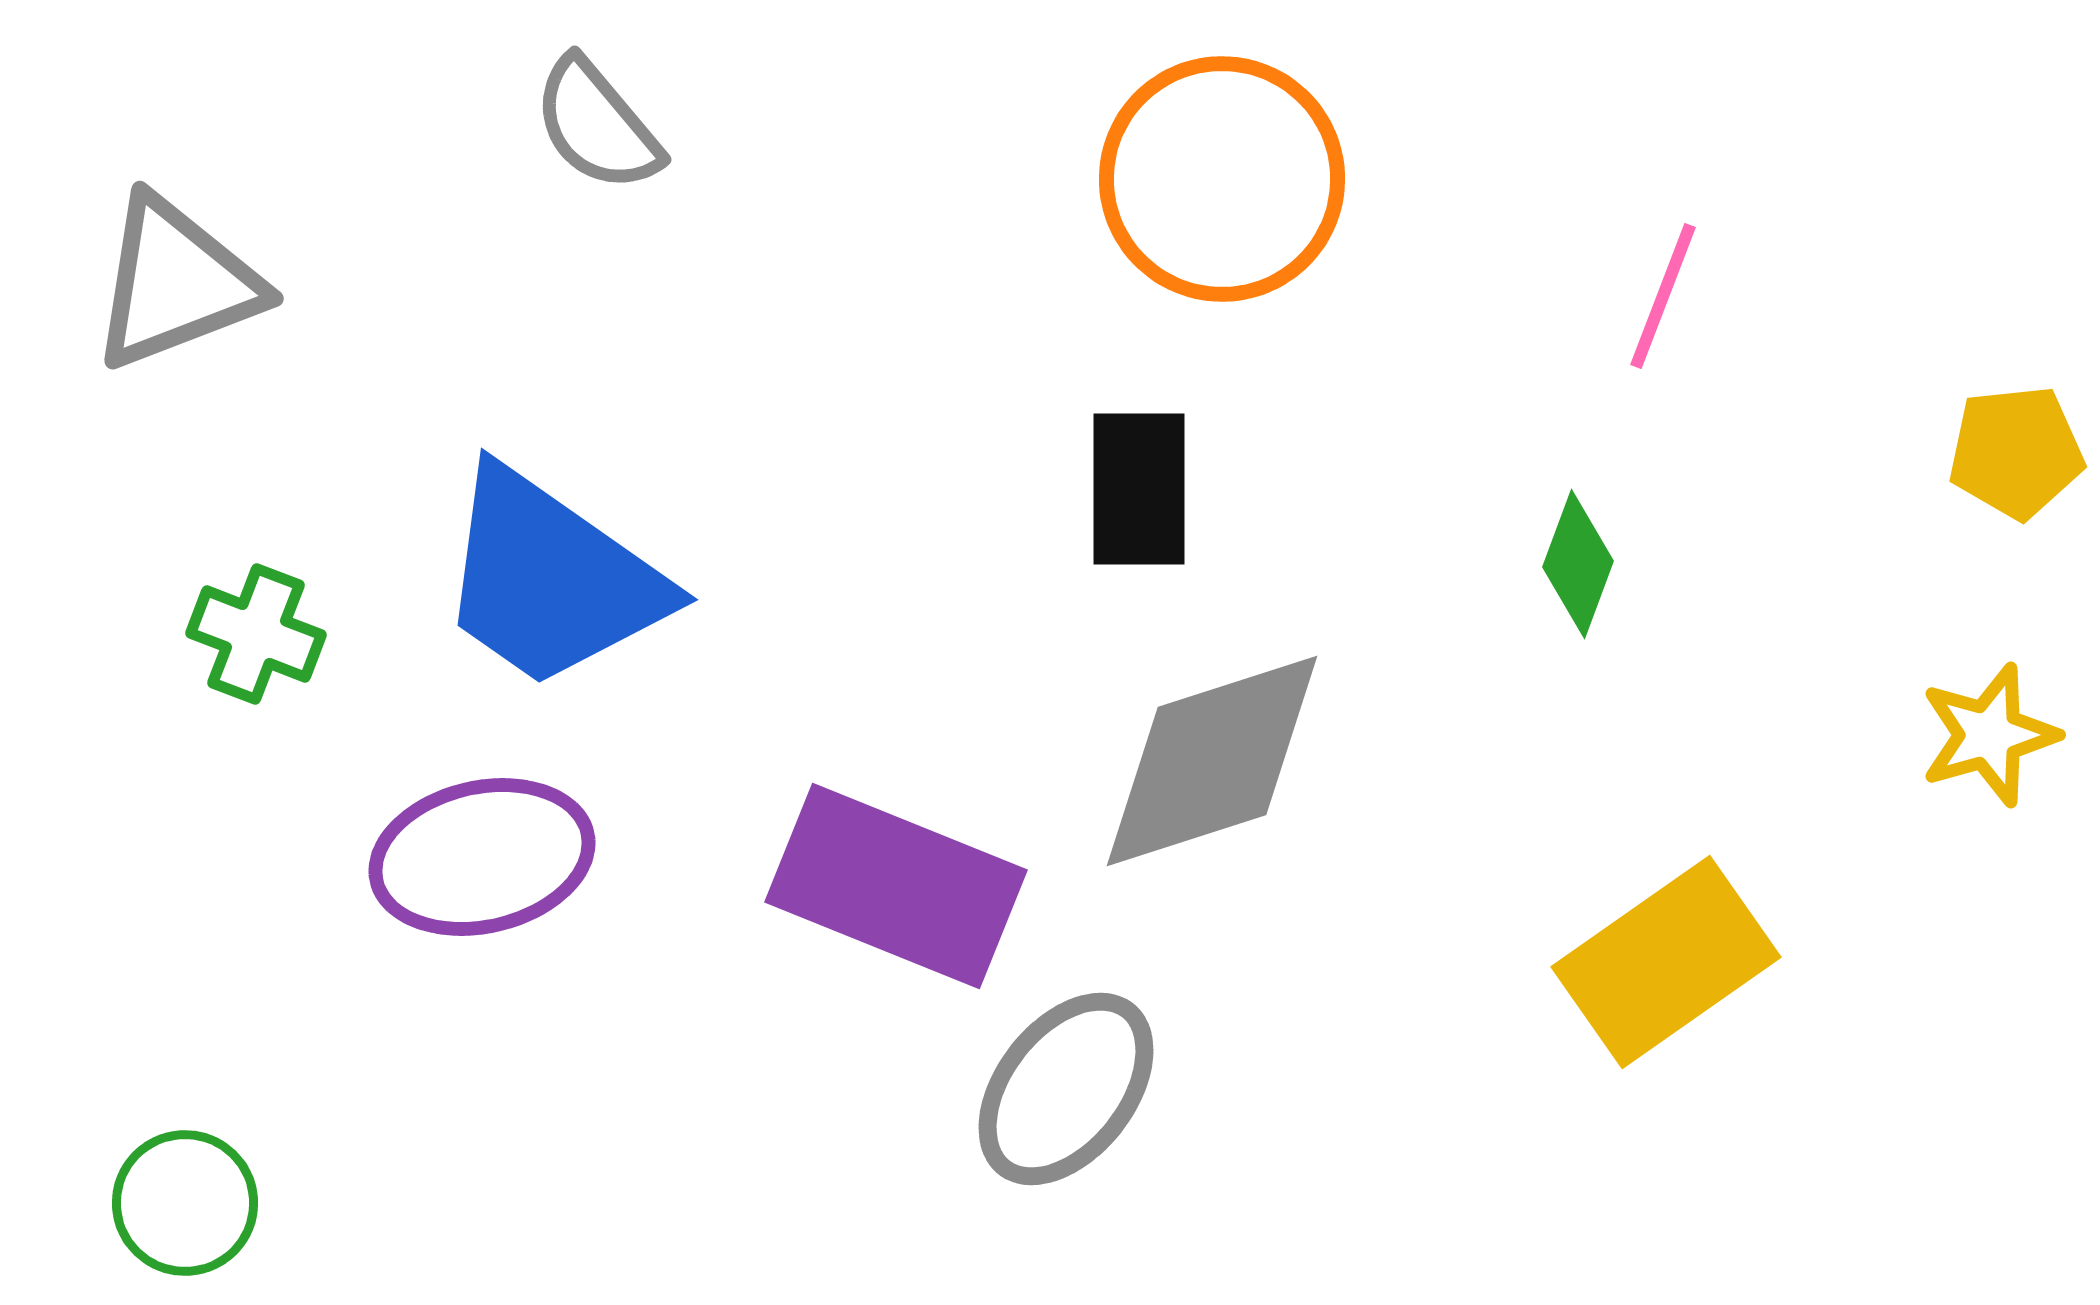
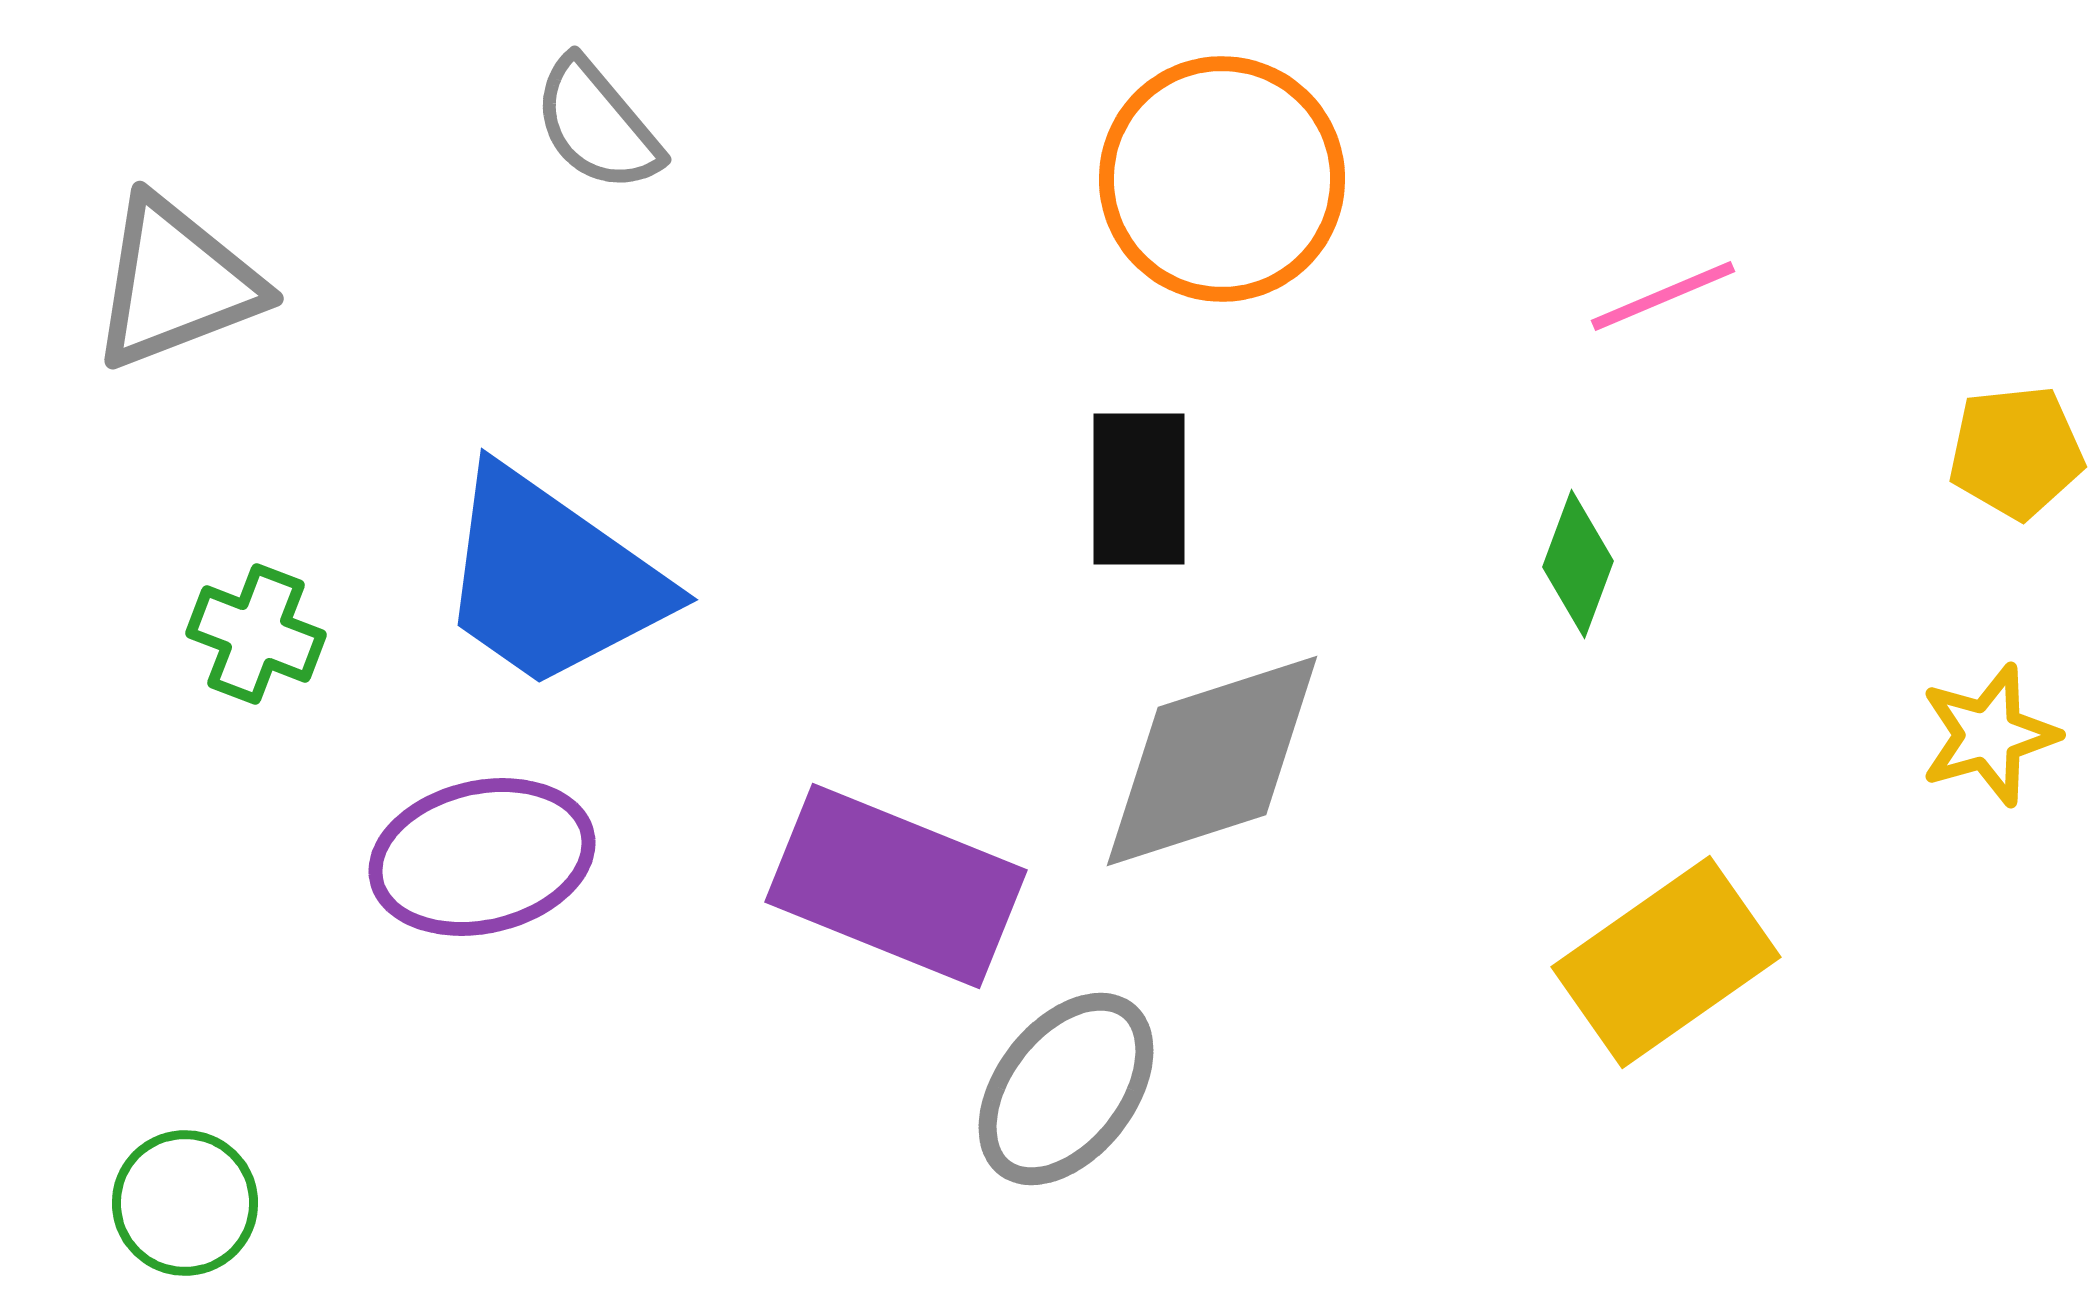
pink line: rotated 46 degrees clockwise
